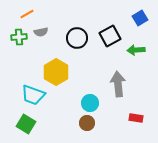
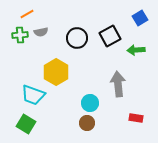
green cross: moved 1 px right, 2 px up
